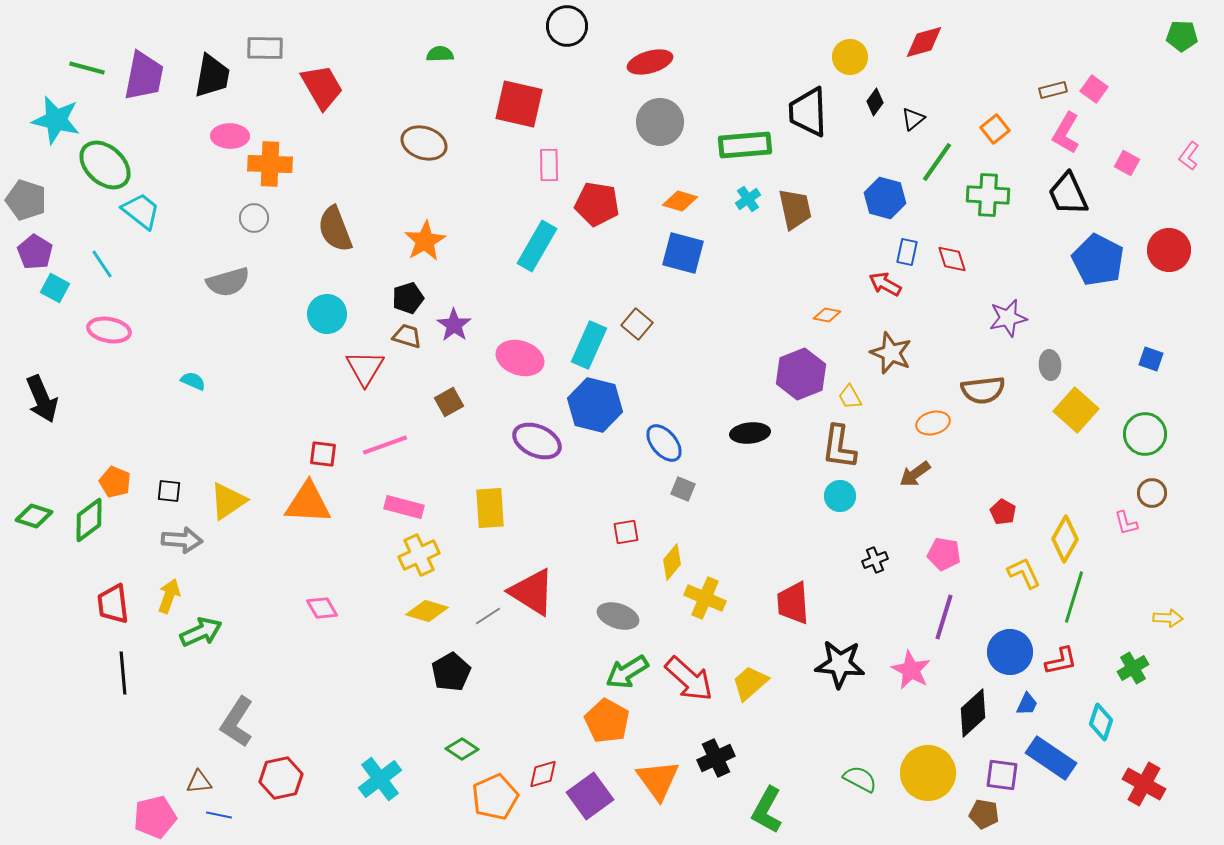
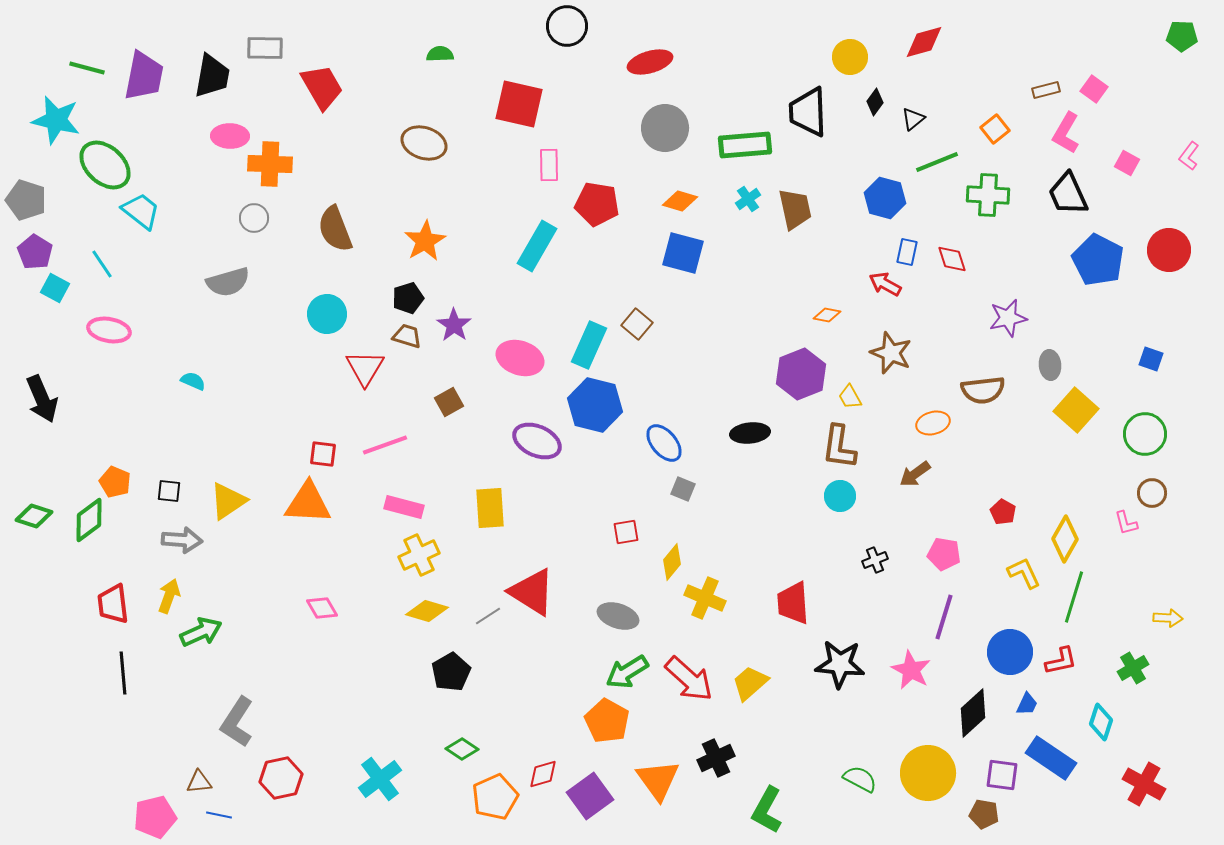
brown rectangle at (1053, 90): moved 7 px left
gray circle at (660, 122): moved 5 px right, 6 px down
green line at (937, 162): rotated 33 degrees clockwise
